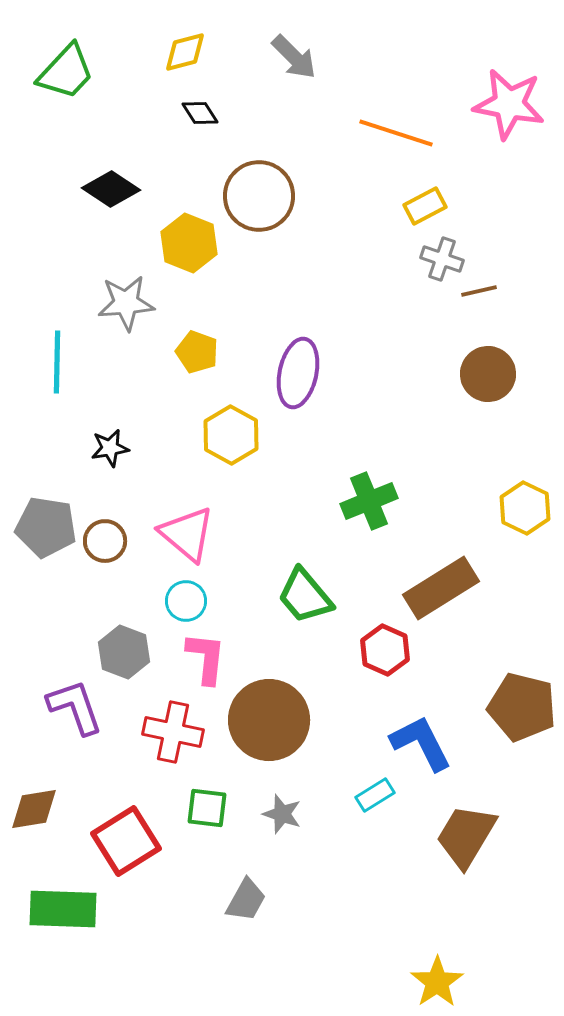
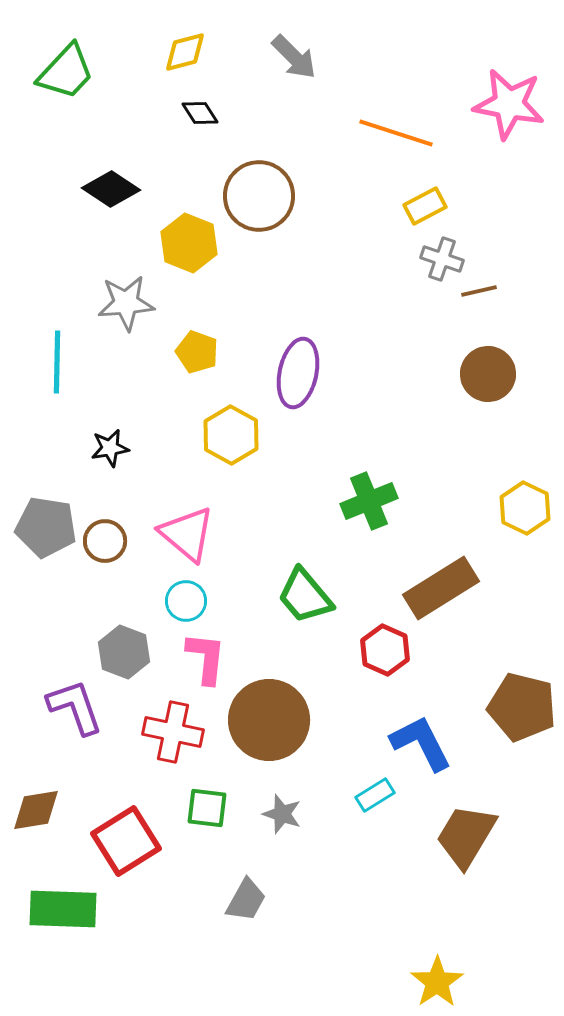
brown diamond at (34, 809): moved 2 px right, 1 px down
